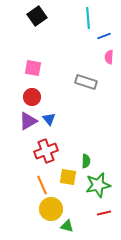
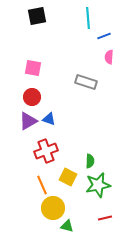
black square: rotated 24 degrees clockwise
blue triangle: rotated 32 degrees counterclockwise
green semicircle: moved 4 px right
yellow square: rotated 18 degrees clockwise
yellow circle: moved 2 px right, 1 px up
red line: moved 1 px right, 5 px down
